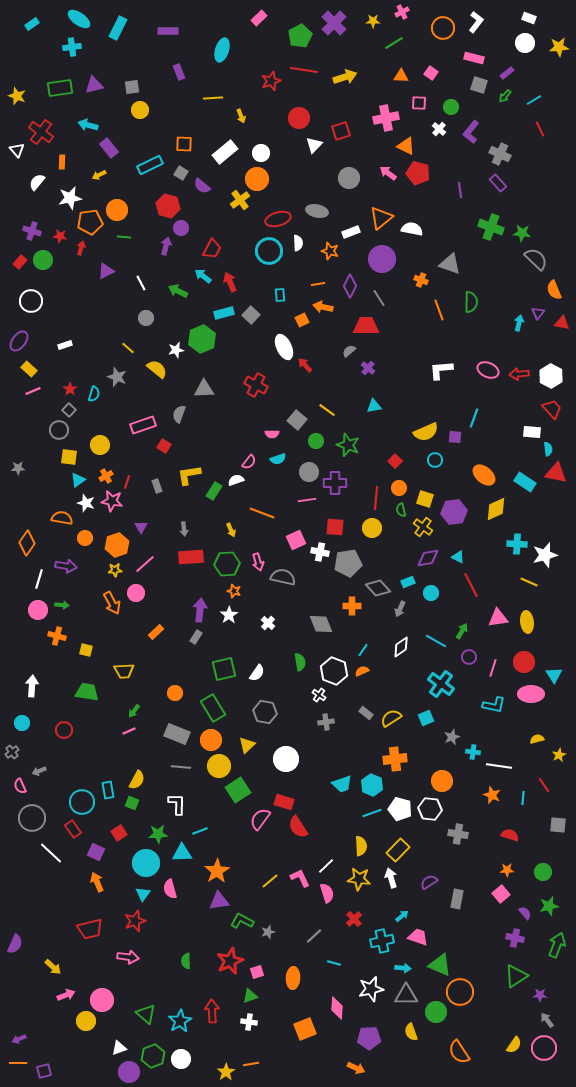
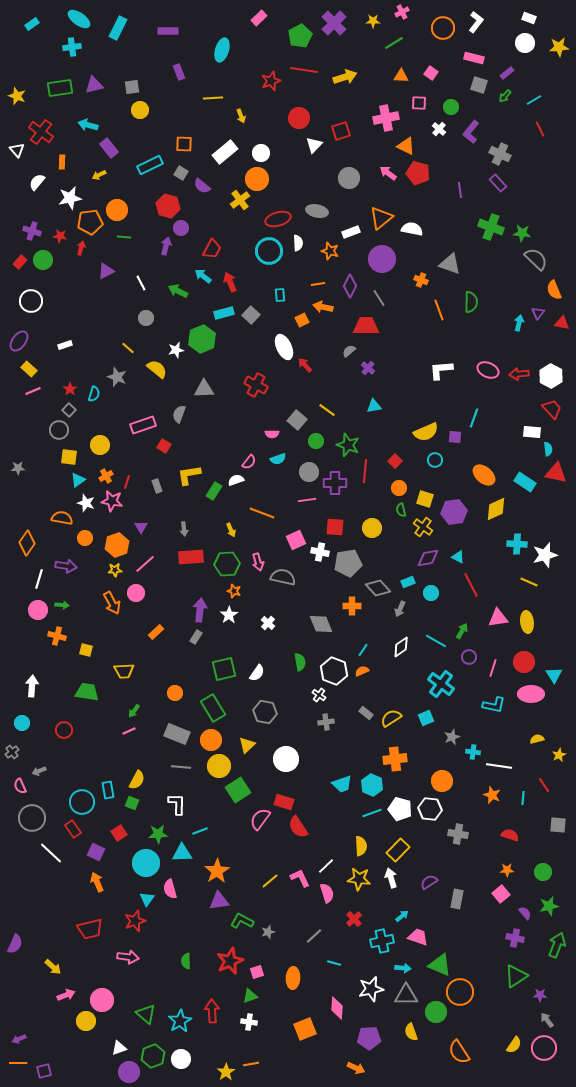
red line at (376, 498): moved 11 px left, 27 px up
cyan triangle at (143, 894): moved 4 px right, 5 px down
